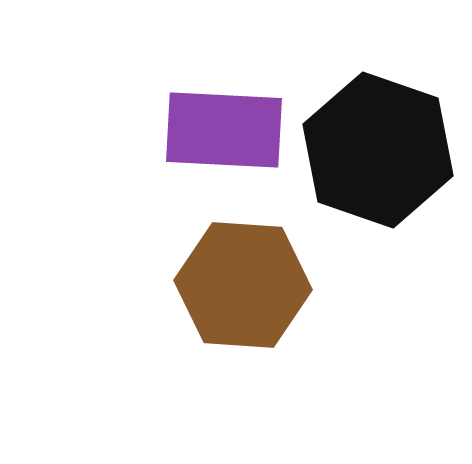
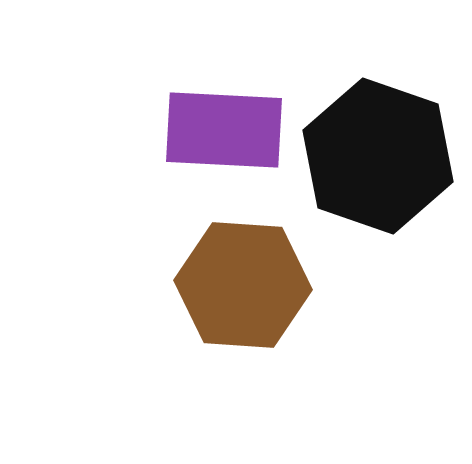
black hexagon: moved 6 px down
